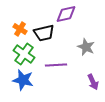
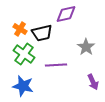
black trapezoid: moved 2 px left
gray star: rotated 12 degrees clockwise
blue star: moved 6 px down
